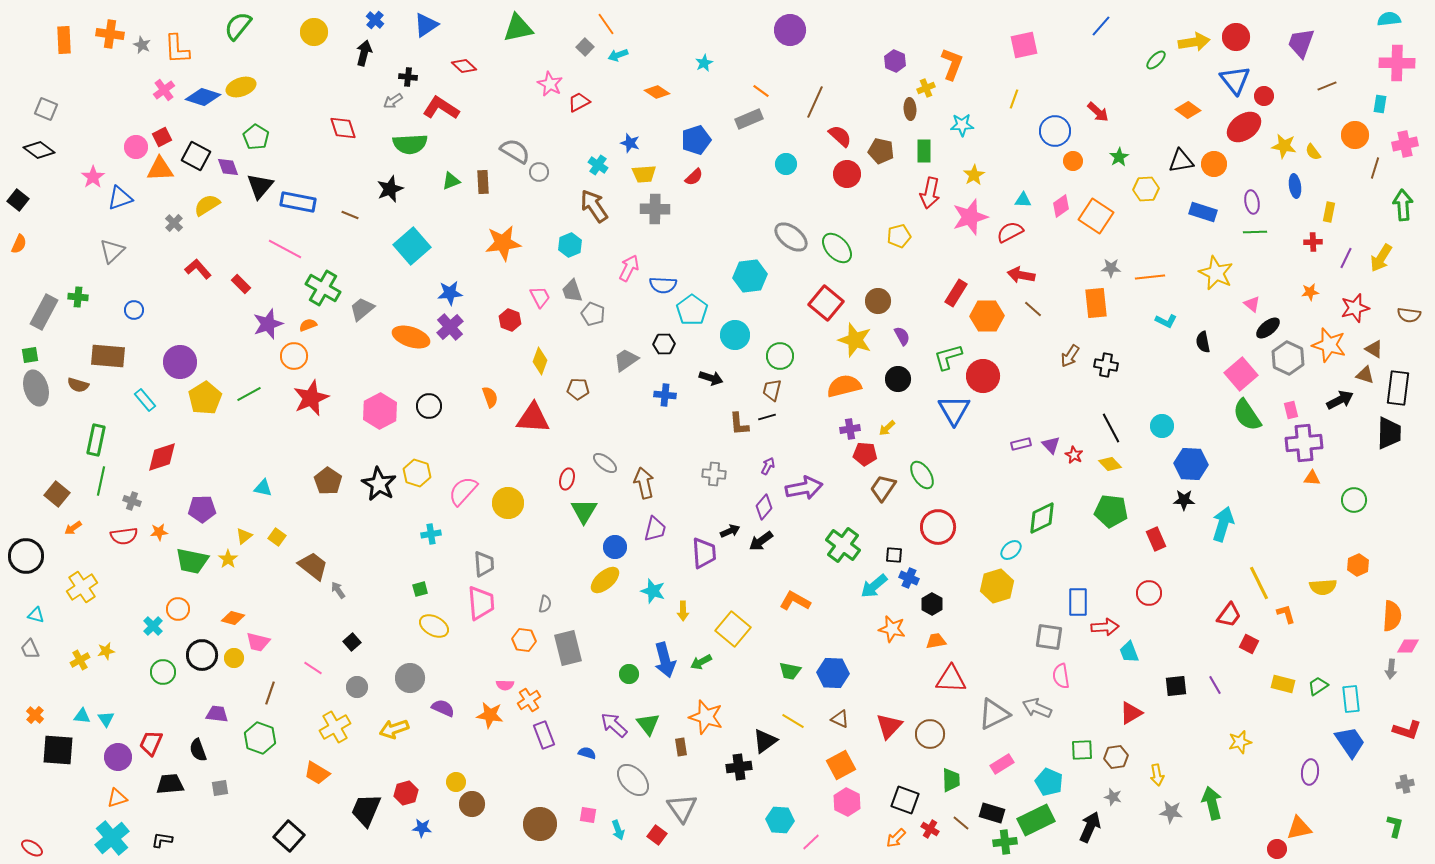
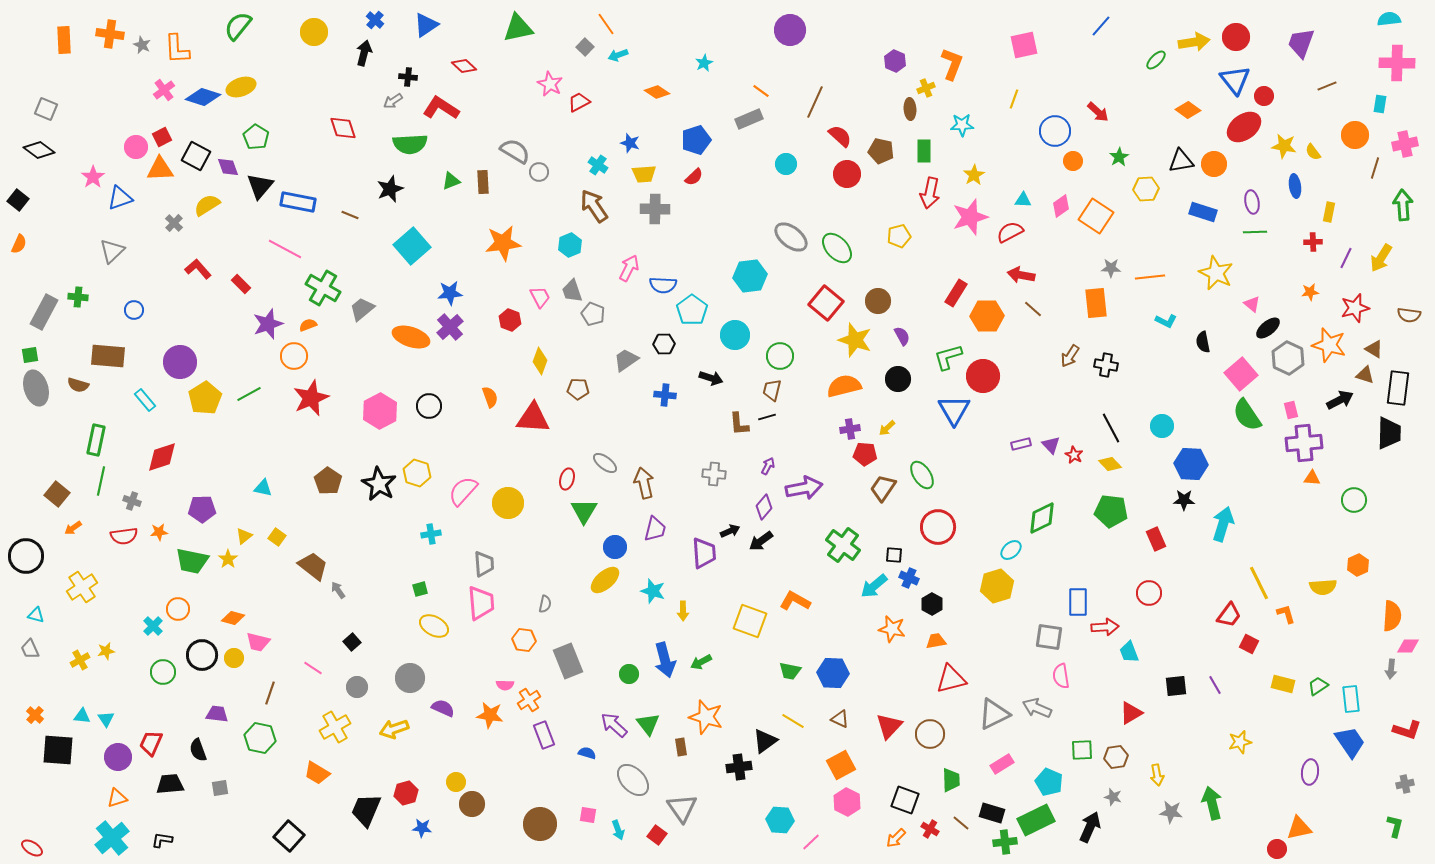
yellow square at (733, 629): moved 17 px right, 8 px up; rotated 20 degrees counterclockwise
gray rectangle at (568, 648): moved 13 px down; rotated 8 degrees counterclockwise
red triangle at (951, 679): rotated 16 degrees counterclockwise
green hexagon at (260, 738): rotated 8 degrees counterclockwise
